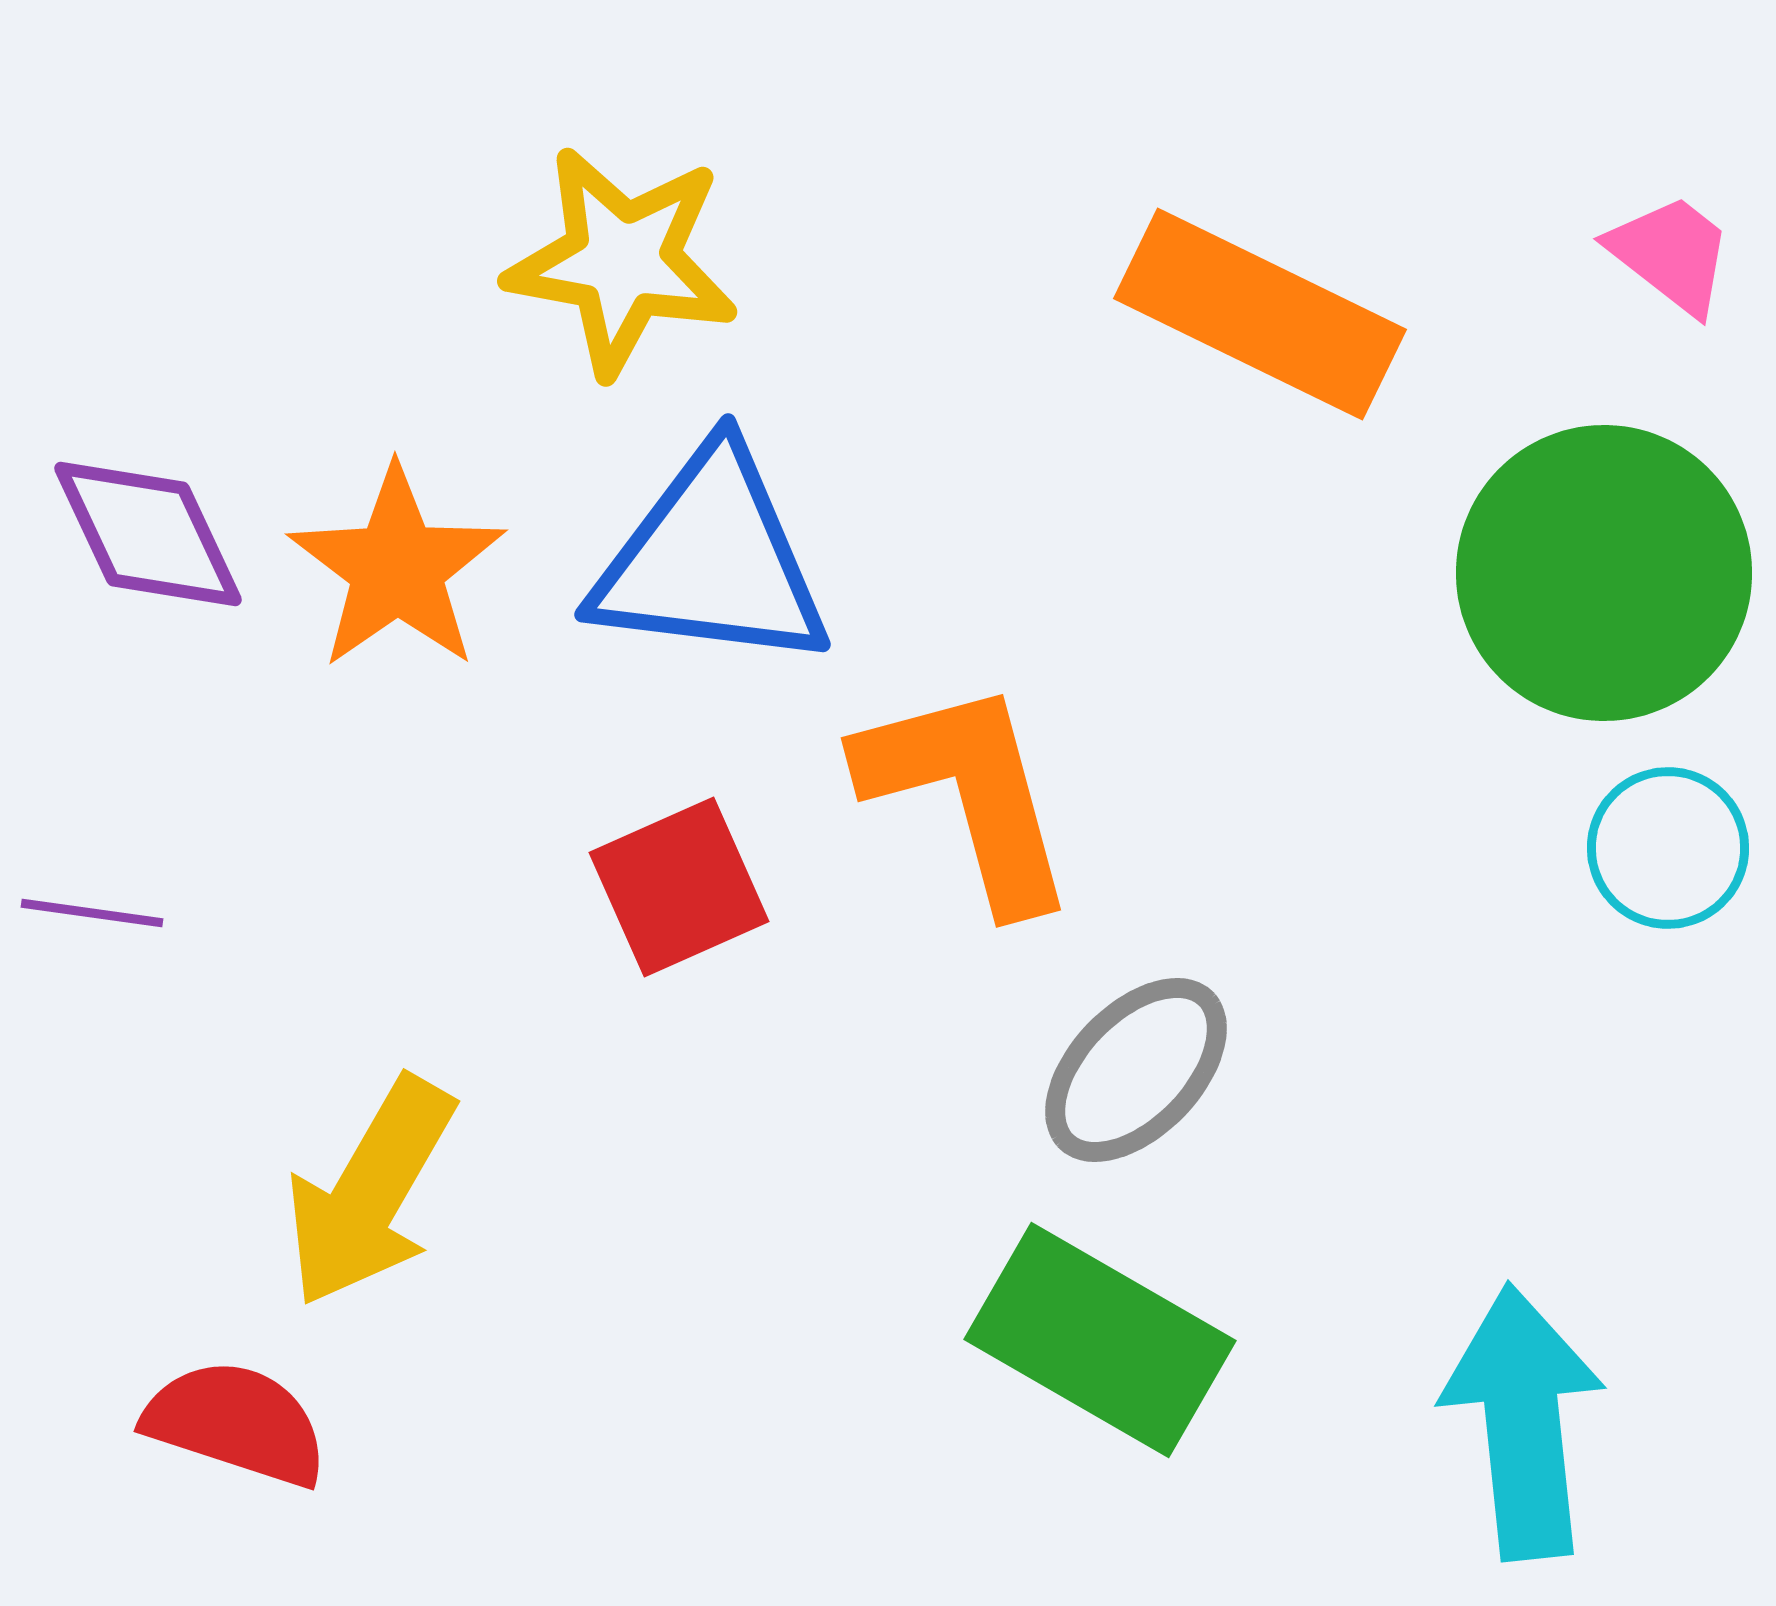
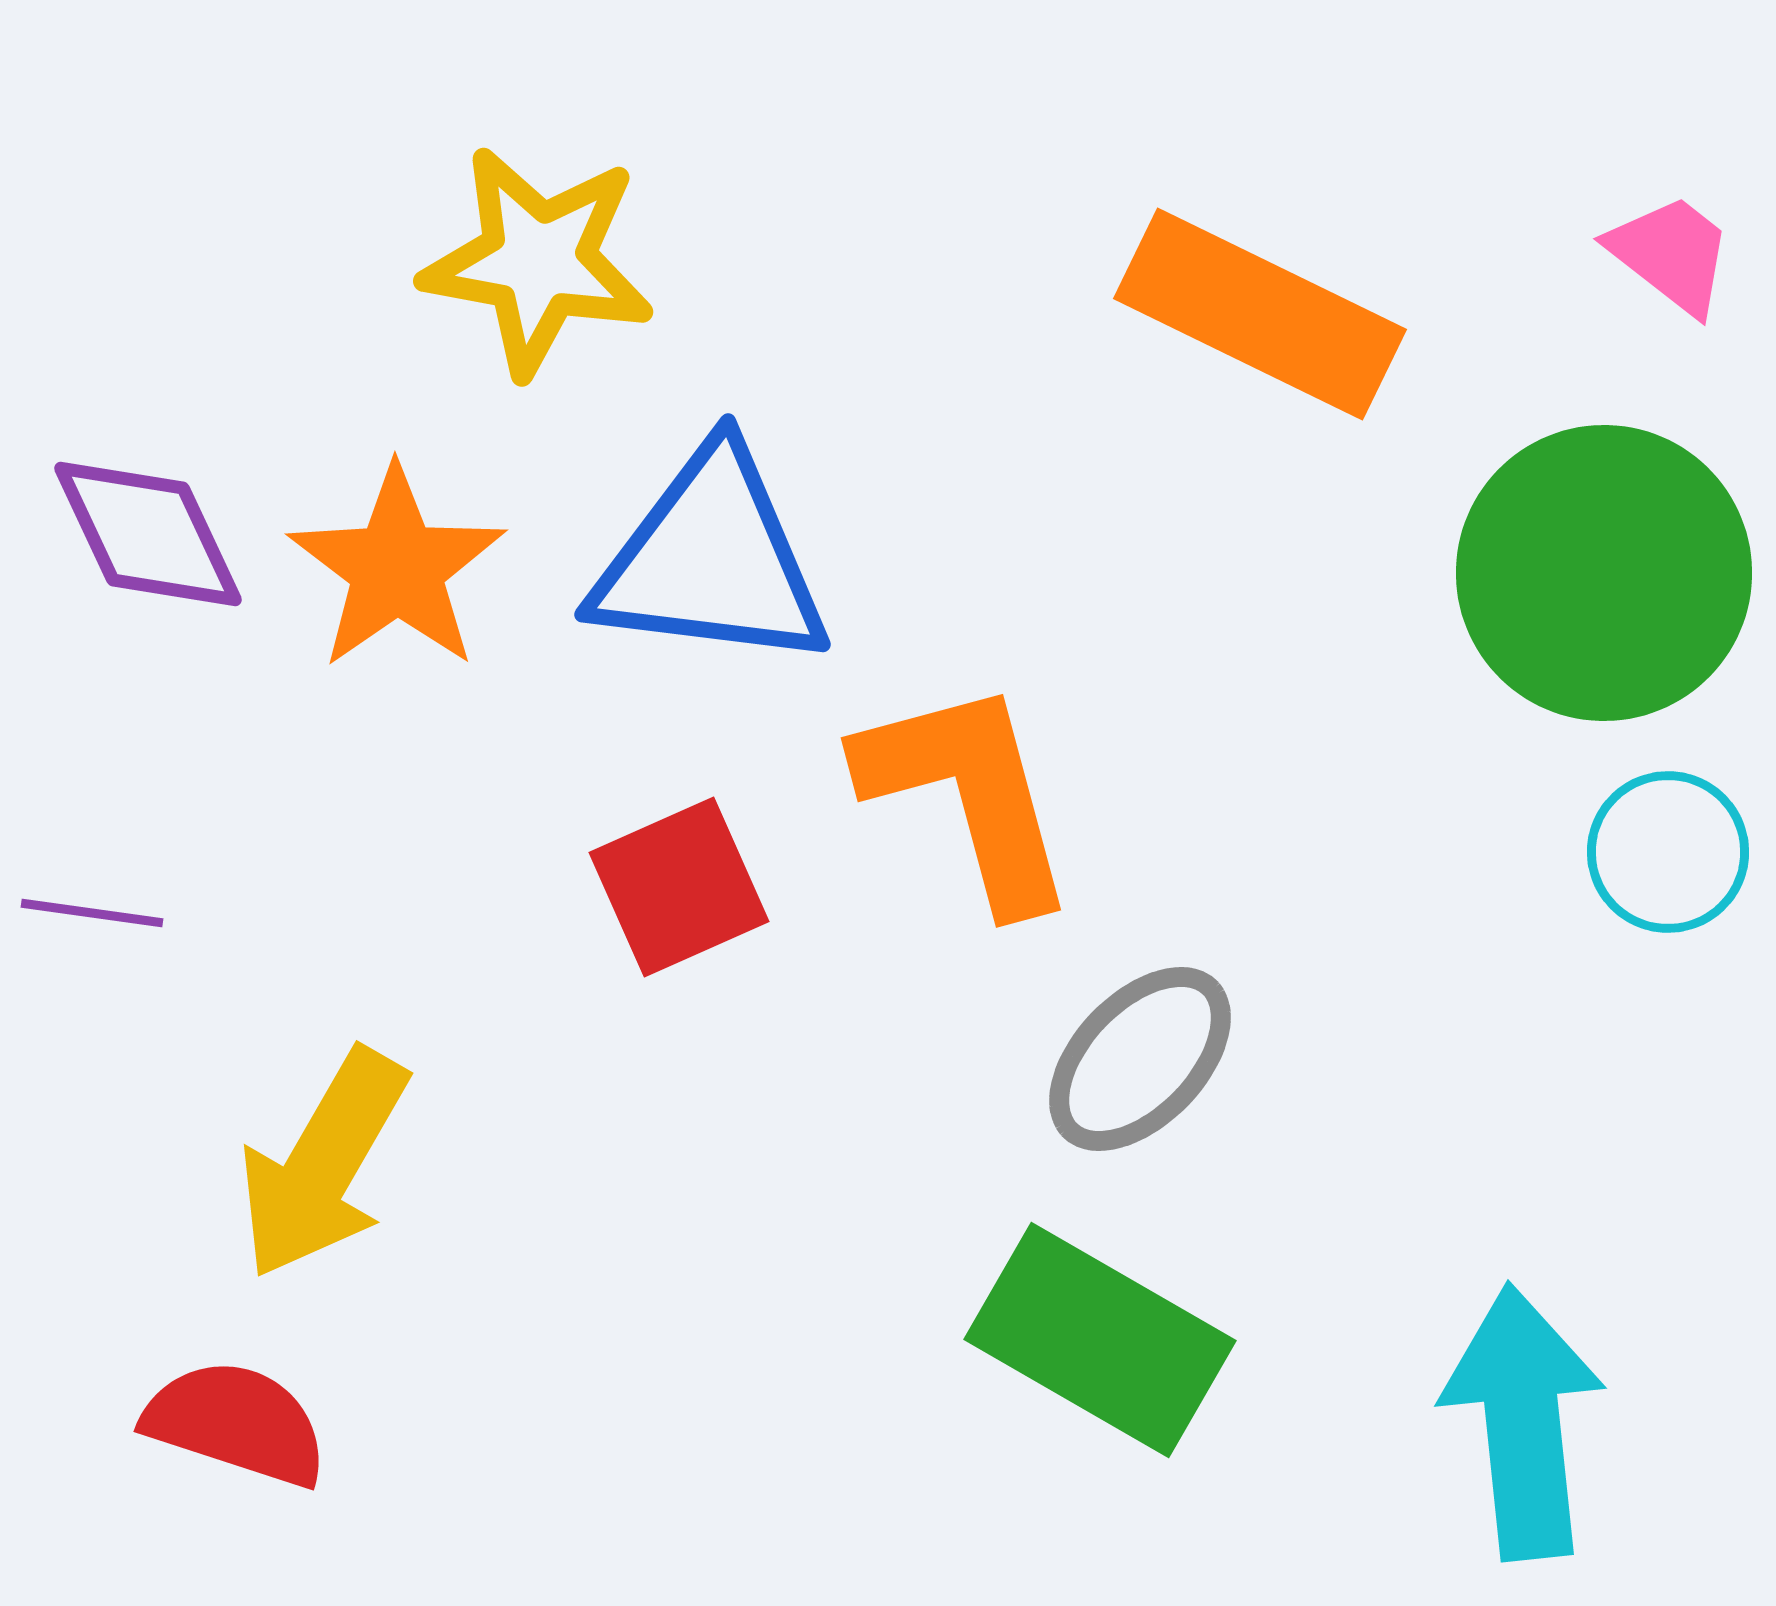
yellow star: moved 84 px left
cyan circle: moved 4 px down
gray ellipse: moved 4 px right, 11 px up
yellow arrow: moved 47 px left, 28 px up
